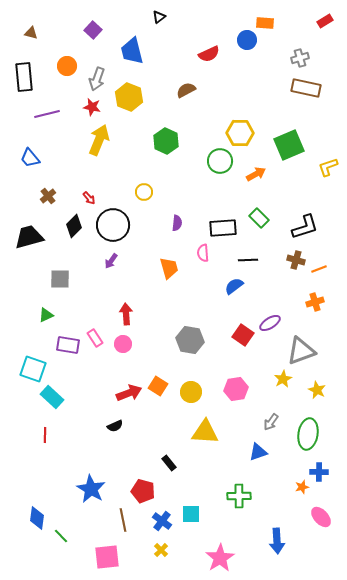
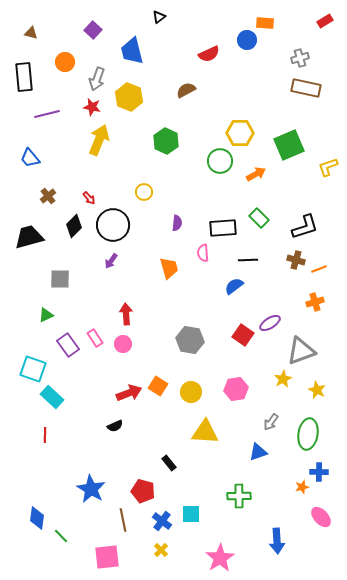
orange circle at (67, 66): moved 2 px left, 4 px up
purple rectangle at (68, 345): rotated 45 degrees clockwise
